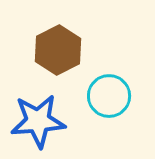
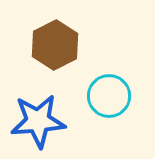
brown hexagon: moved 3 px left, 5 px up
